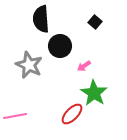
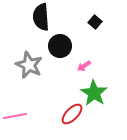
black semicircle: moved 2 px up
